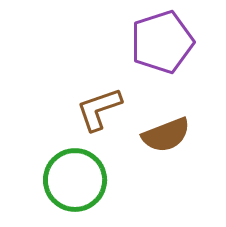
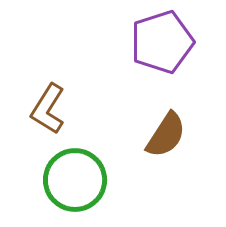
brown L-shape: moved 51 px left; rotated 39 degrees counterclockwise
brown semicircle: rotated 36 degrees counterclockwise
